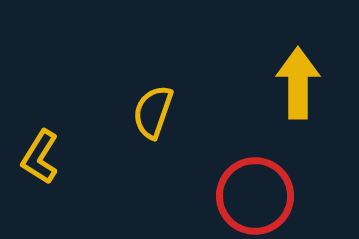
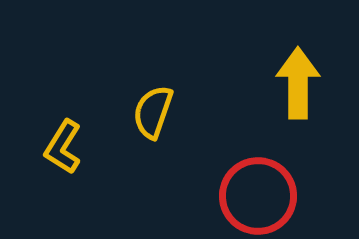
yellow L-shape: moved 23 px right, 10 px up
red circle: moved 3 px right
